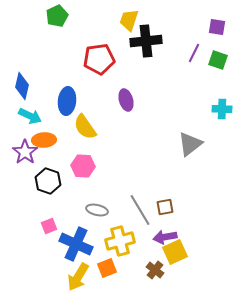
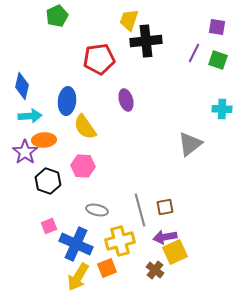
cyan arrow: rotated 30 degrees counterclockwise
gray line: rotated 16 degrees clockwise
